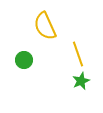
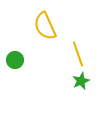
green circle: moved 9 px left
